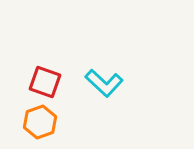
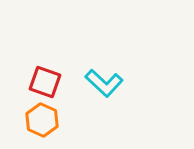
orange hexagon: moved 2 px right, 2 px up; rotated 16 degrees counterclockwise
